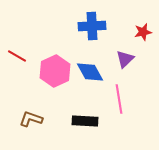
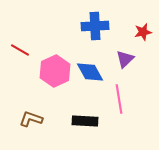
blue cross: moved 3 px right
red line: moved 3 px right, 6 px up
